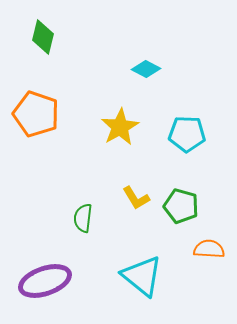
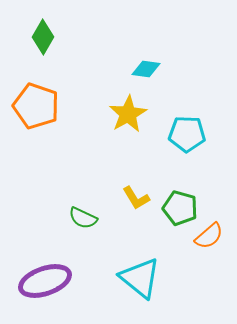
green diamond: rotated 16 degrees clockwise
cyan diamond: rotated 20 degrees counterclockwise
orange pentagon: moved 8 px up
yellow star: moved 8 px right, 13 px up
green pentagon: moved 1 px left, 2 px down
green semicircle: rotated 72 degrees counterclockwise
orange semicircle: moved 13 px up; rotated 136 degrees clockwise
cyan triangle: moved 2 px left, 2 px down
